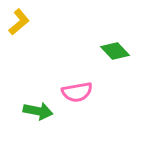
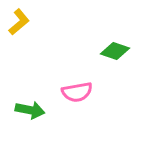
green diamond: rotated 28 degrees counterclockwise
green arrow: moved 8 px left, 1 px up
